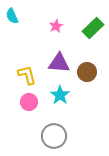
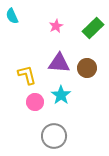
brown circle: moved 4 px up
cyan star: moved 1 px right
pink circle: moved 6 px right
